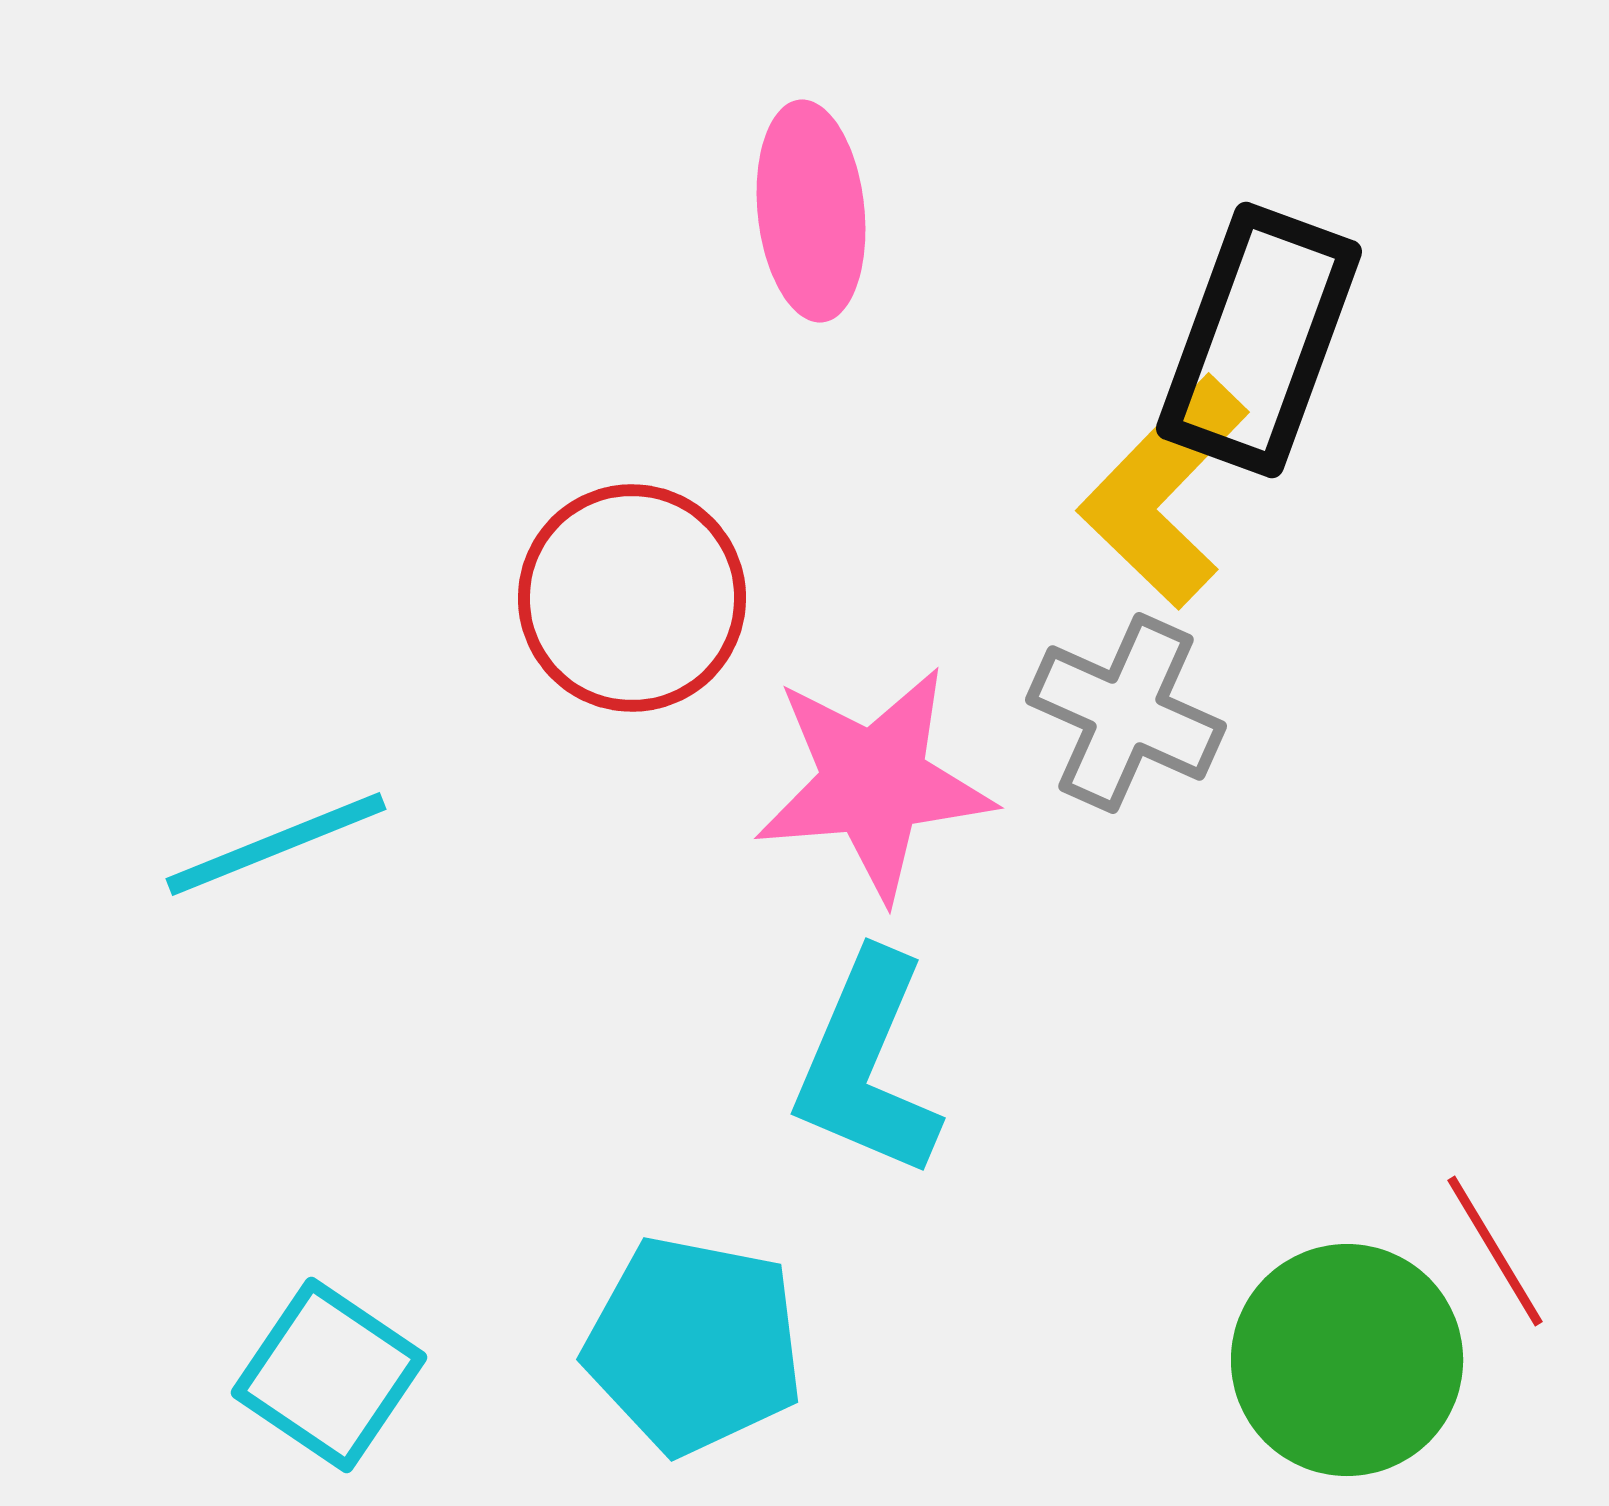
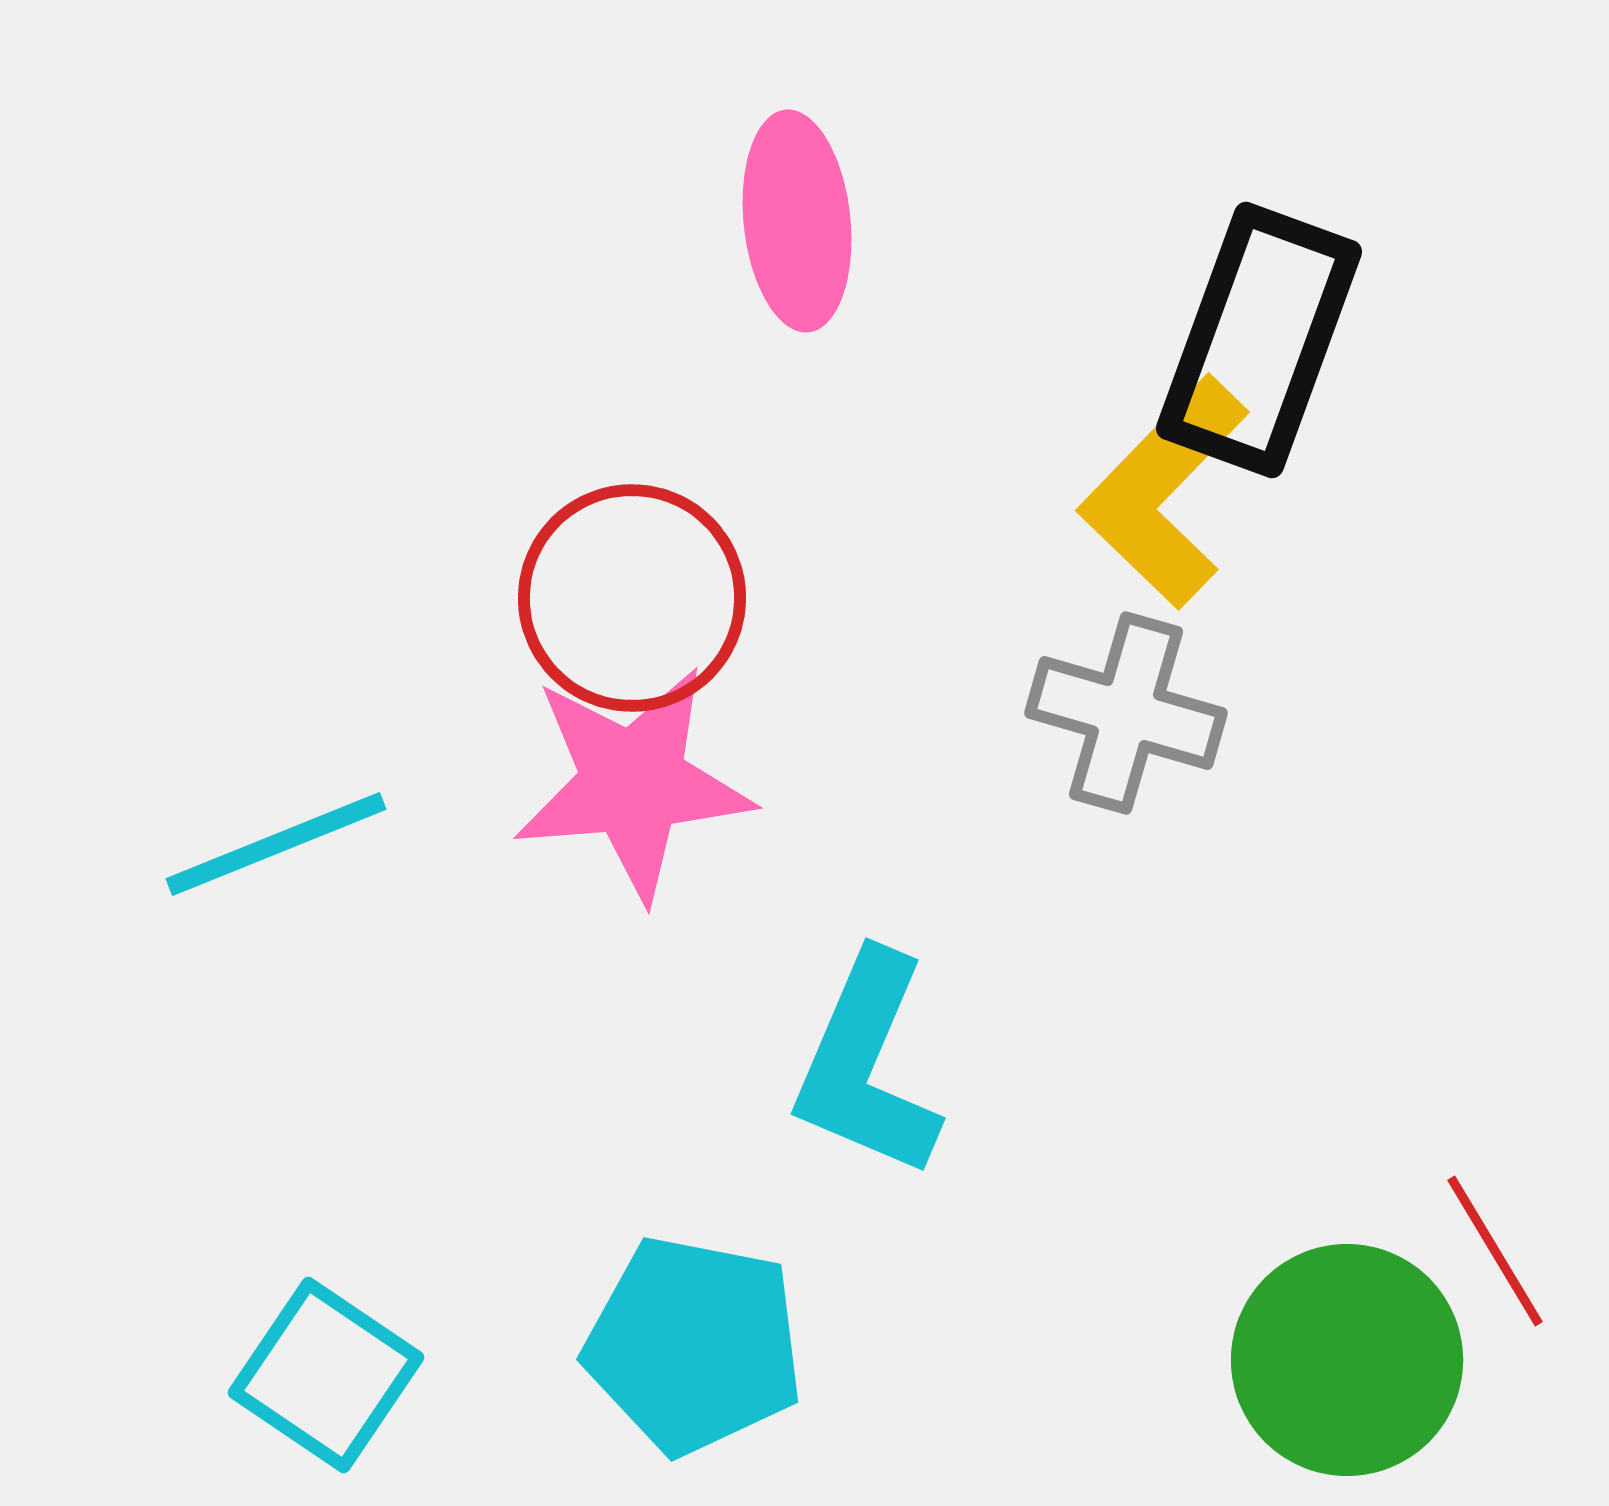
pink ellipse: moved 14 px left, 10 px down
gray cross: rotated 8 degrees counterclockwise
pink star: moved 241 px left
cyan square: moved 3 px left
